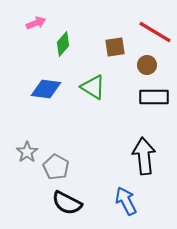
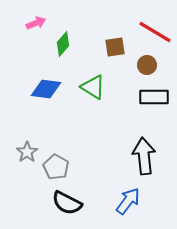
blue arrow: moved 2 px right; rotated 64 degrees clockwise
